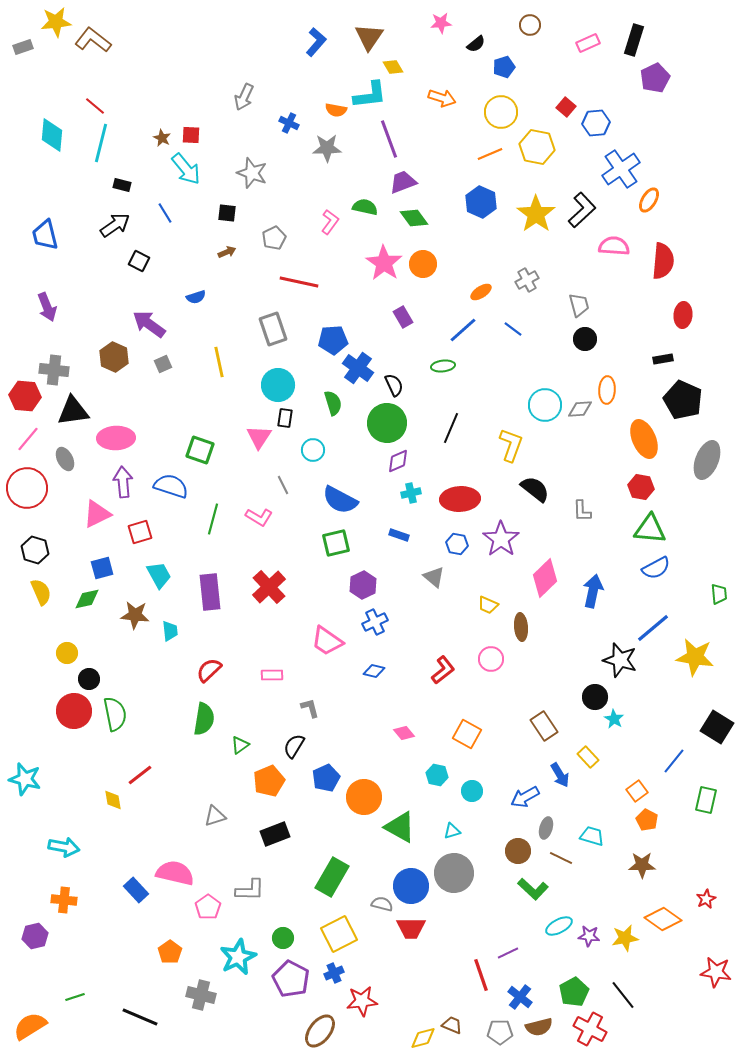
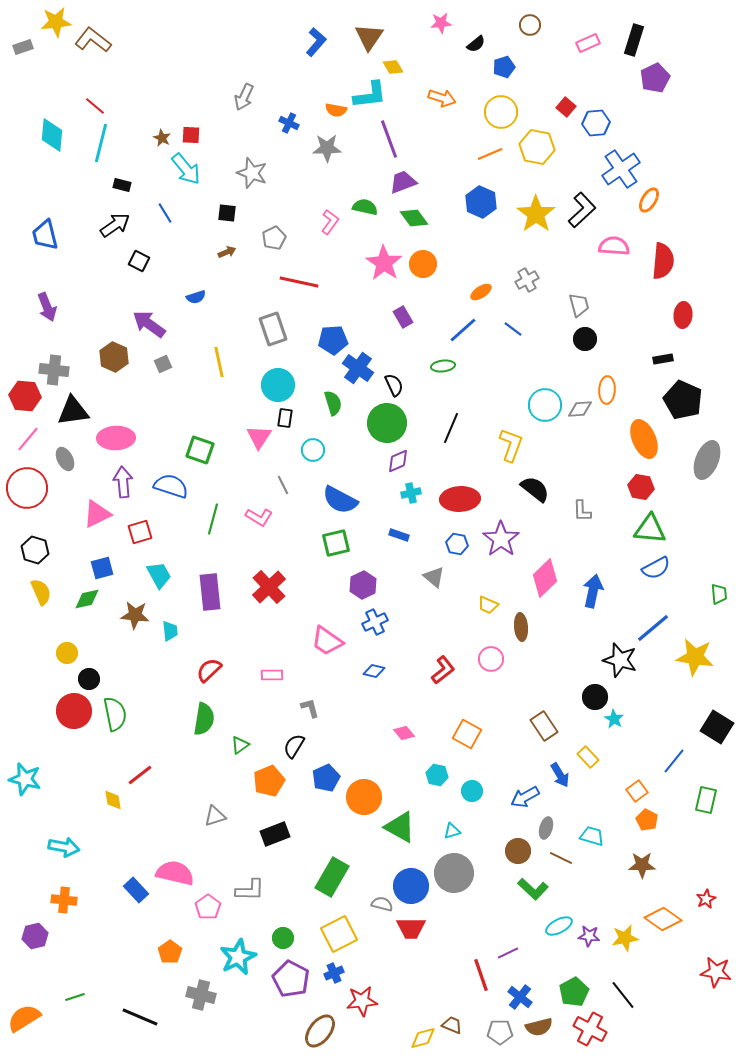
orange semicircle at (30, 1026): moved 6 px left, 8 px up
